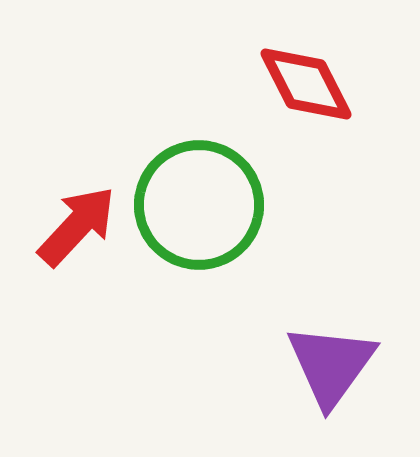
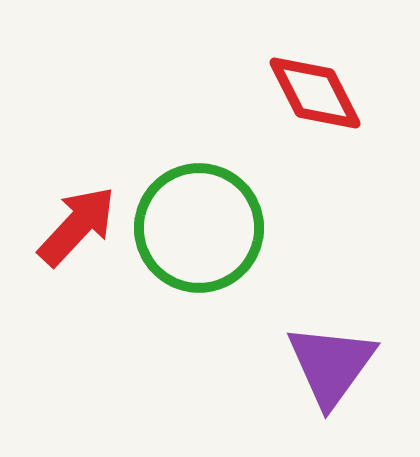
red diamond: moved 9 px right, 9 px down
green circle: moved 23 px down
